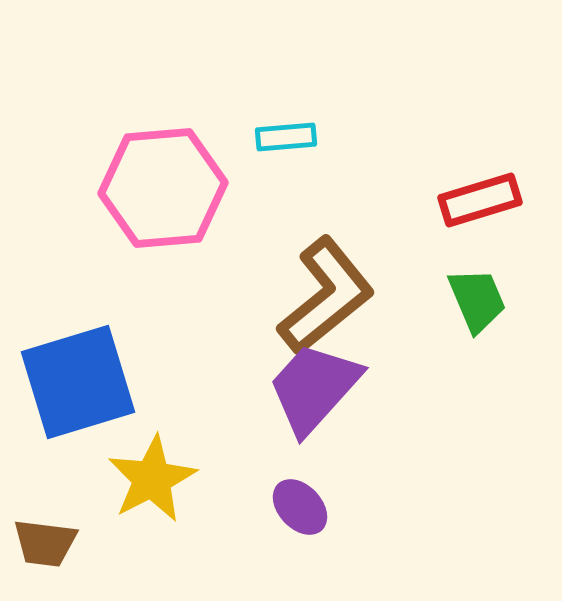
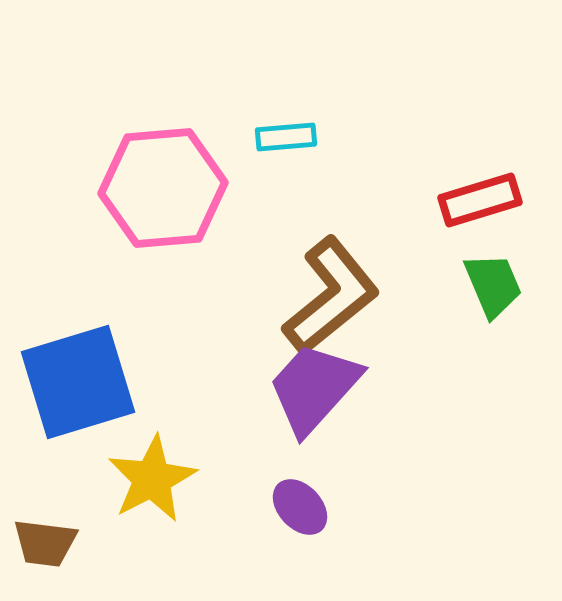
brown L-shape: moved 5 px right
green trapezoid: moved 16 px right, 15 px up
